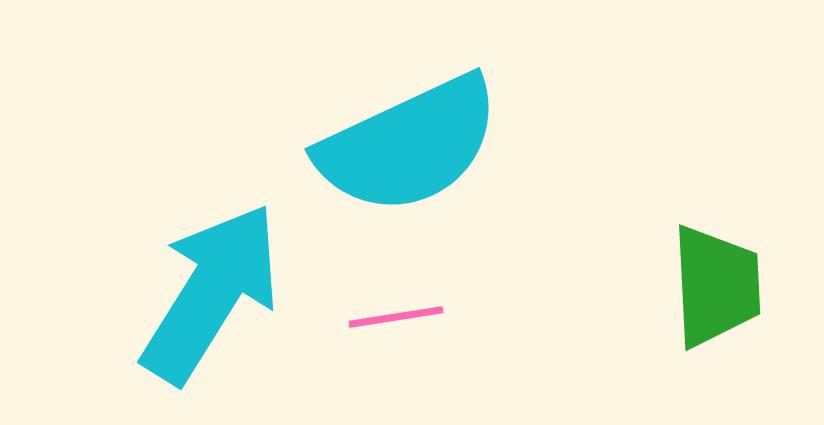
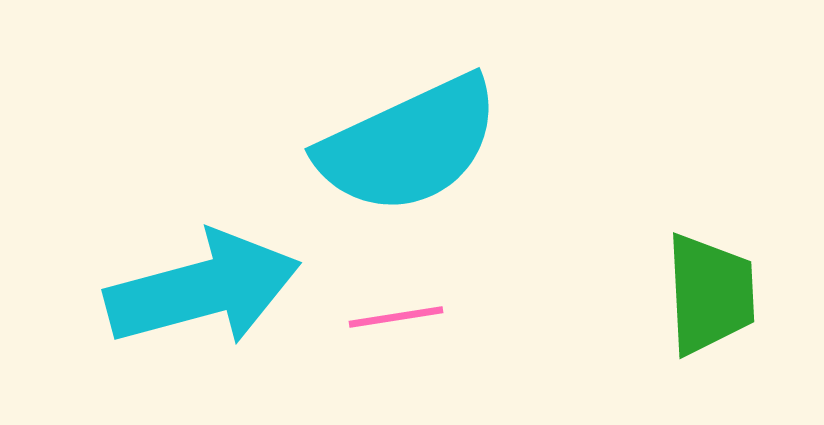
green trapezoid: moved 6 px left, 8 px down
cyan arrow: moved 8 px left, 4 px up; rotated 43 degrees clockwise
